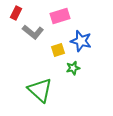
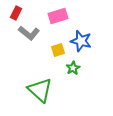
pink rectangle: moved 2 px left
gray L-shape: moved 4 px left, 1 px down
green star: rotated 16 degrees counterclockwise
